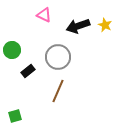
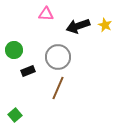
pink triangle: moved 2 px right, 1 px up; rotated 21 degrees counterclockwise
green circle: moved 2 px right
black rectangle: rotated 16 degrees clockwise
brown line: moved 3 px up
green square: moved 1 px up; rotated 24 degrees counterclockwise
